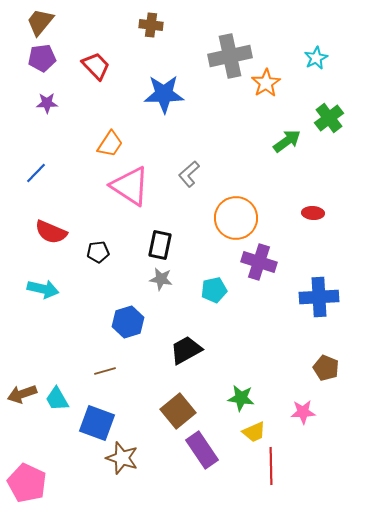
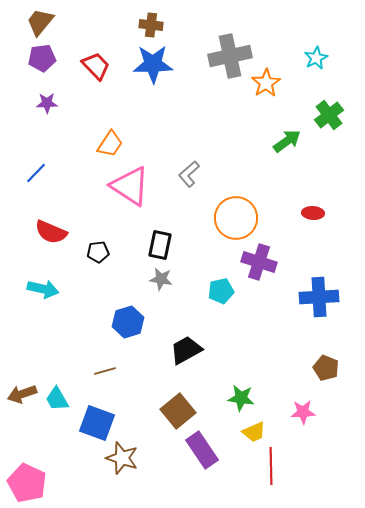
blue star: moved 11 px left, 30 px up
green cross: moved 3 px up
cyan pentagon: moved 7 px right, 1 px down
